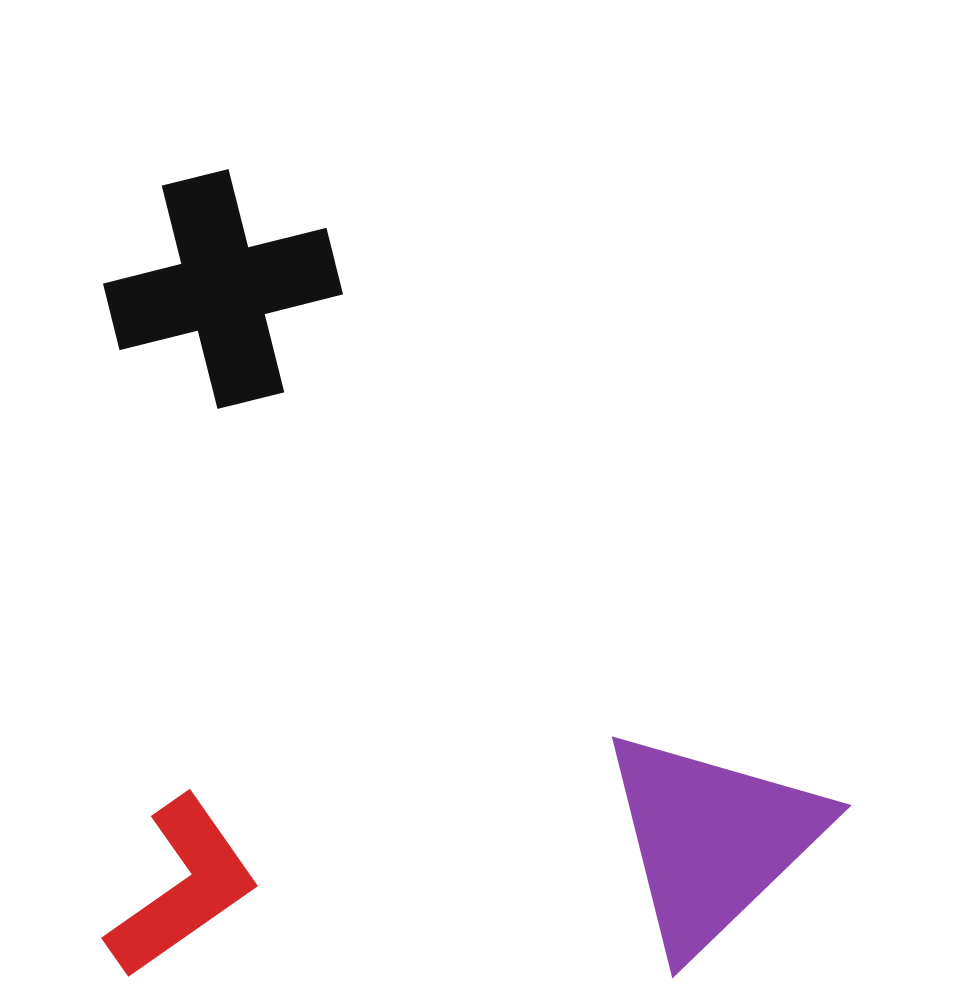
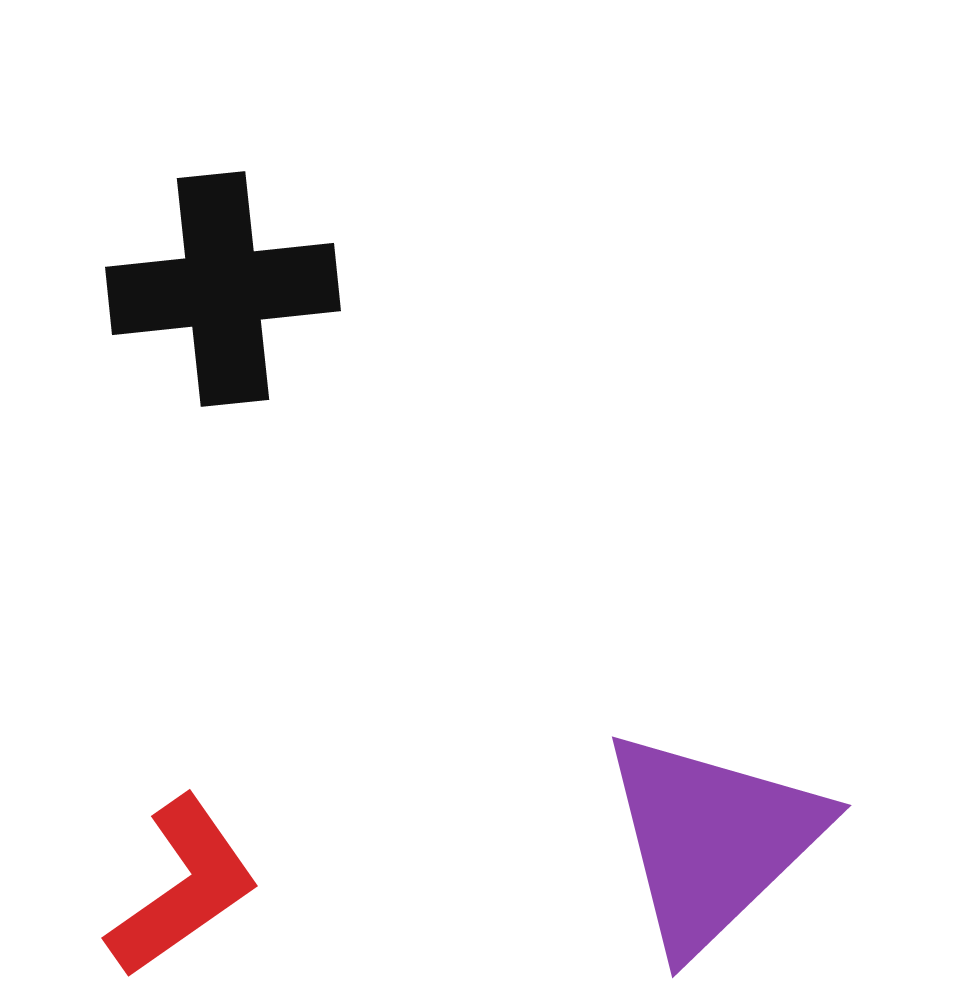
black cross: rotated 8 degrees clockwise
